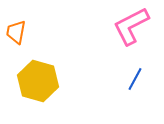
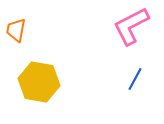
orange trapezoid: moved 2 px up
yellow hexagon: moved 1 px right, 1 px down; rotated 6 degrees counterclockwise
